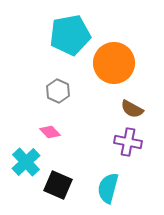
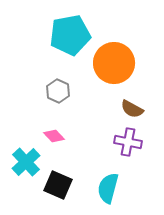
pink diamond: moved 4 px right, 4 px down
